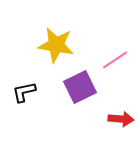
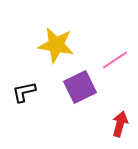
red arrow: moved 1 px left, 5 px down; rotated 80 degrees counterclockwise
